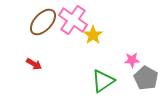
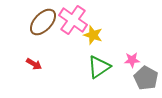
yellow star: rotated 18 degrees counterclockwise
green triangle: moved 4 px left, 14 px up
